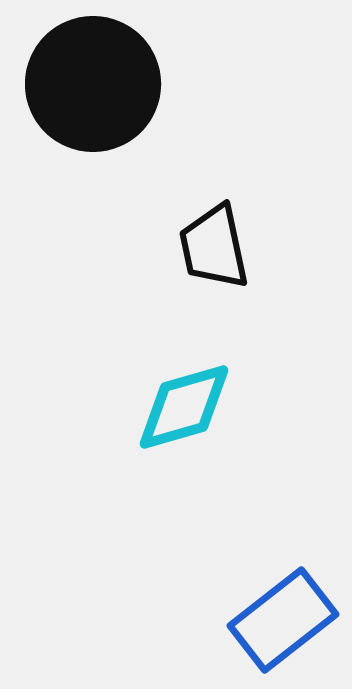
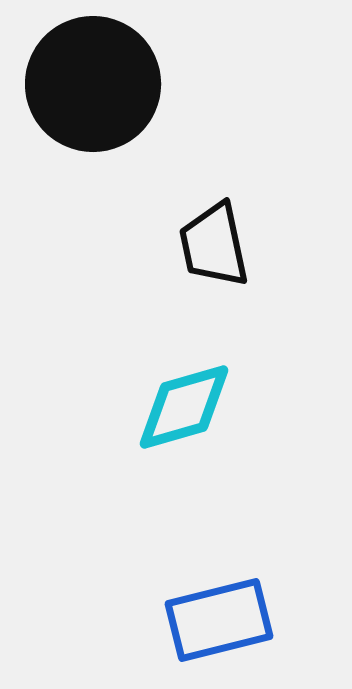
black trapezoid: moved 2 px up
blue rectangle: moved 64 px left; rotated 24 degrees clockwise
